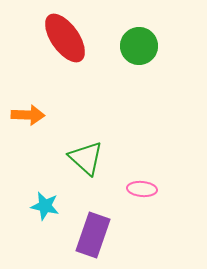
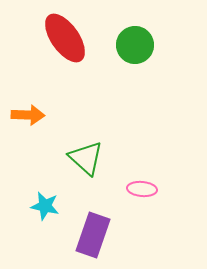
green circle: moved 4 px left, 1 px up
